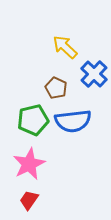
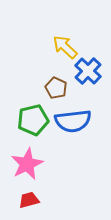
blue cross: moved 6 px left, 3 px up
pink star: moved 2 px left
red trapezoid: rotated 40 degrees clockwise
